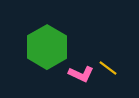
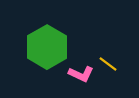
yellow line: moved 4 px up
